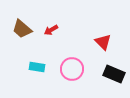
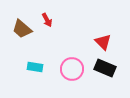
red arrow: moved 4 px left, 10 px up; rotated 88 degrees counterclockwise
cyan rectangle: moved 2 px left
black rectangle: moved 9 px left, 6 px up
